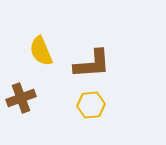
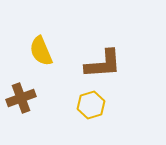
brown L-shape: moved 11 px right
yellow hexagon: rotated 12 degrees counterclockwise
